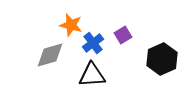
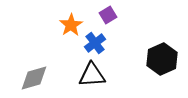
orange star: rotated 25 degrees clockwise
purple square: moved 15 px left, 20 px up
blue cross: moved 2 px right
gray diamond: moved 16 px left, 23 px down
